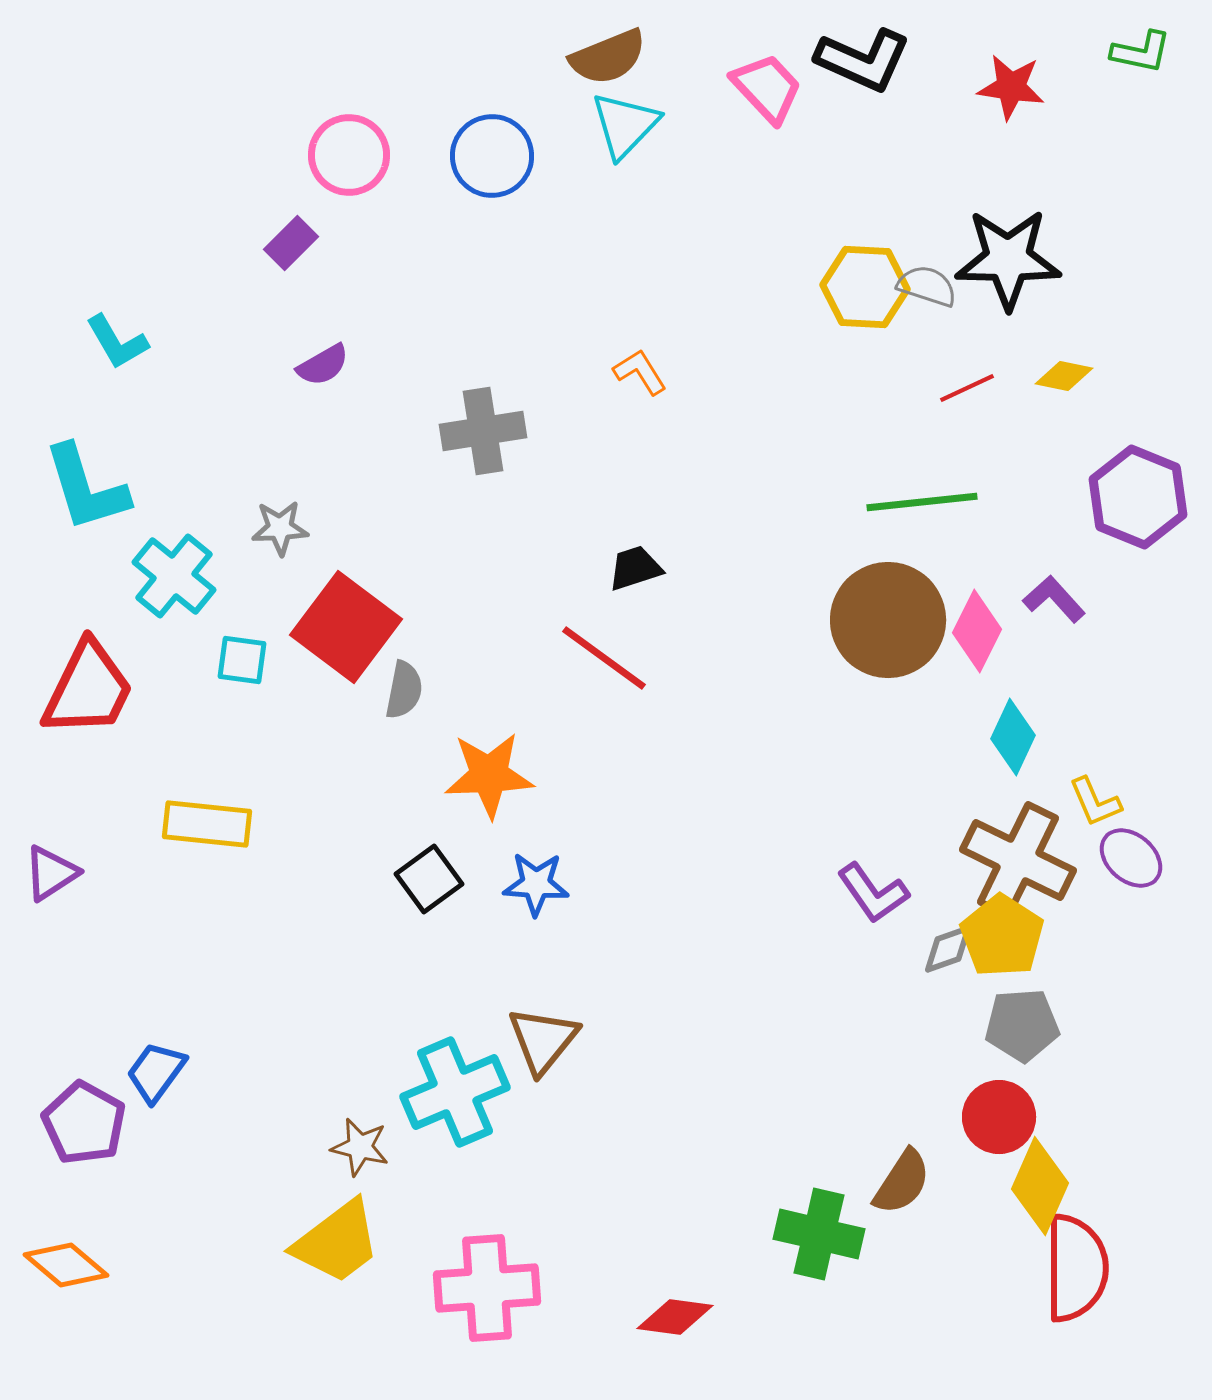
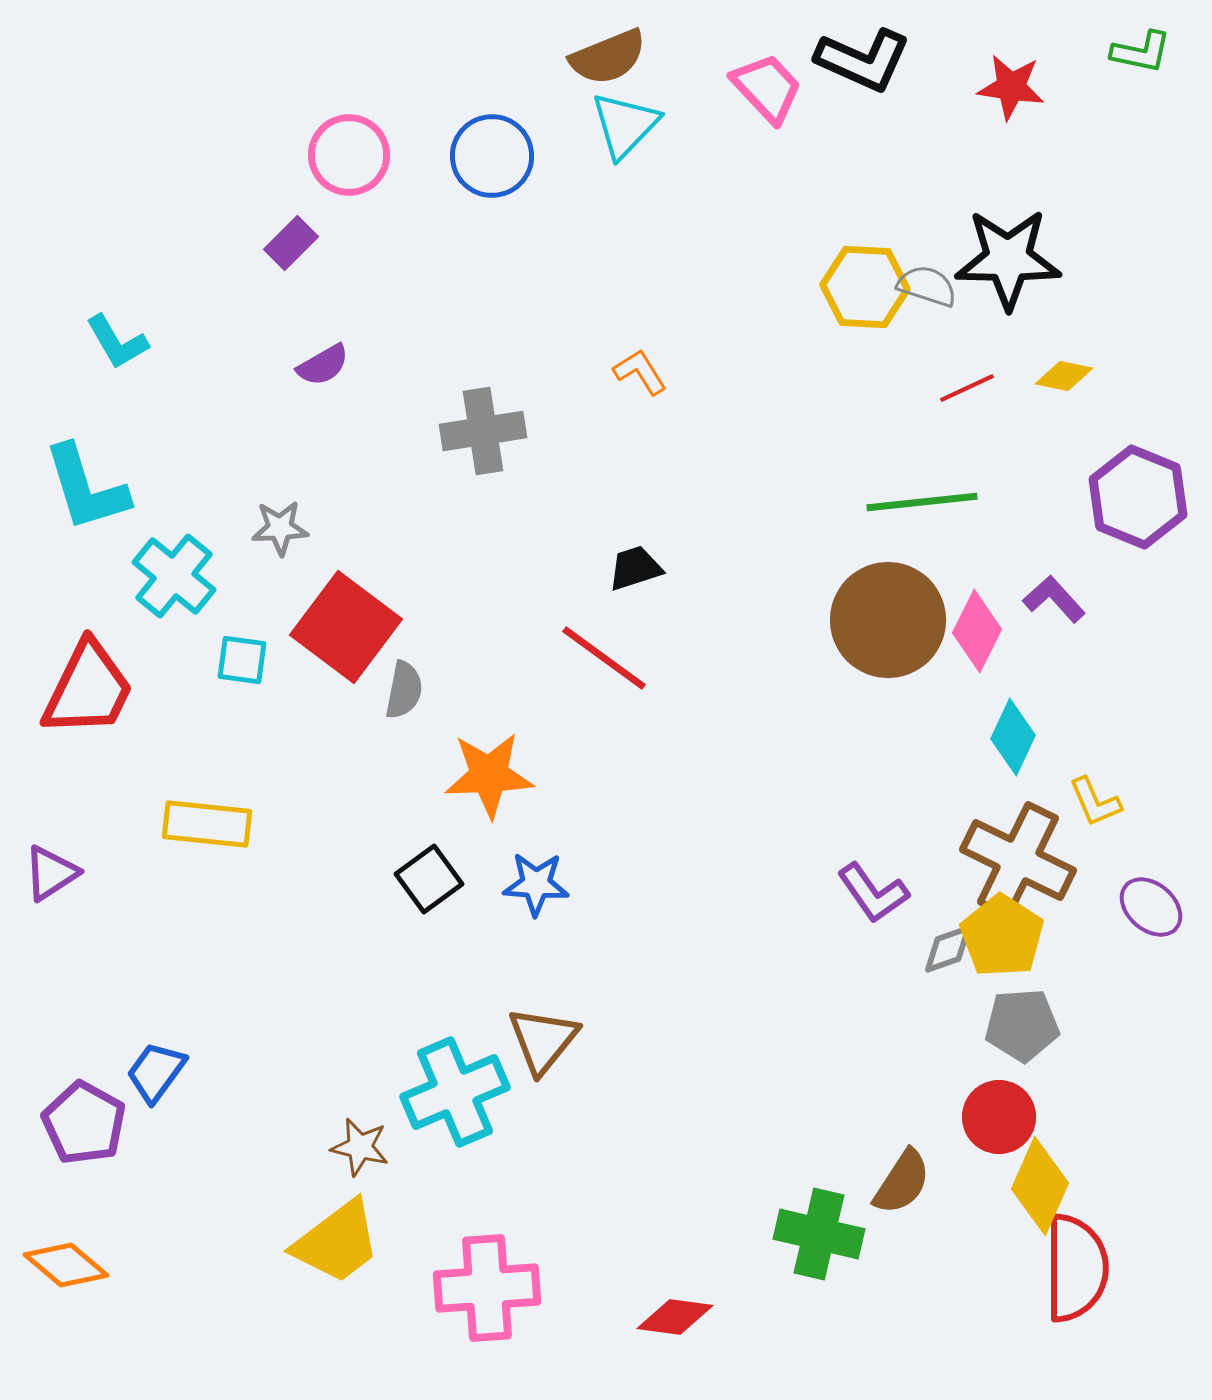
purple ellipse at (1131, 858): moved 20 px right, 49 px down
